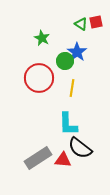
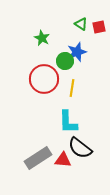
red square: moved 3 px right, 5 px down
blue star: rotated 18 degrees clockwise
red circle: moved 5 px right, 1 px down
cyan L-shape: moved 2 px up
